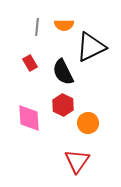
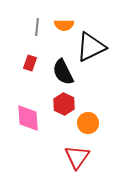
red rectangle: rotated 49 degrees clockwise
red hexagon: moved 1 px right, 1 px up
pink diamond: moved 1 px left
red triangle: moved 4 px up
